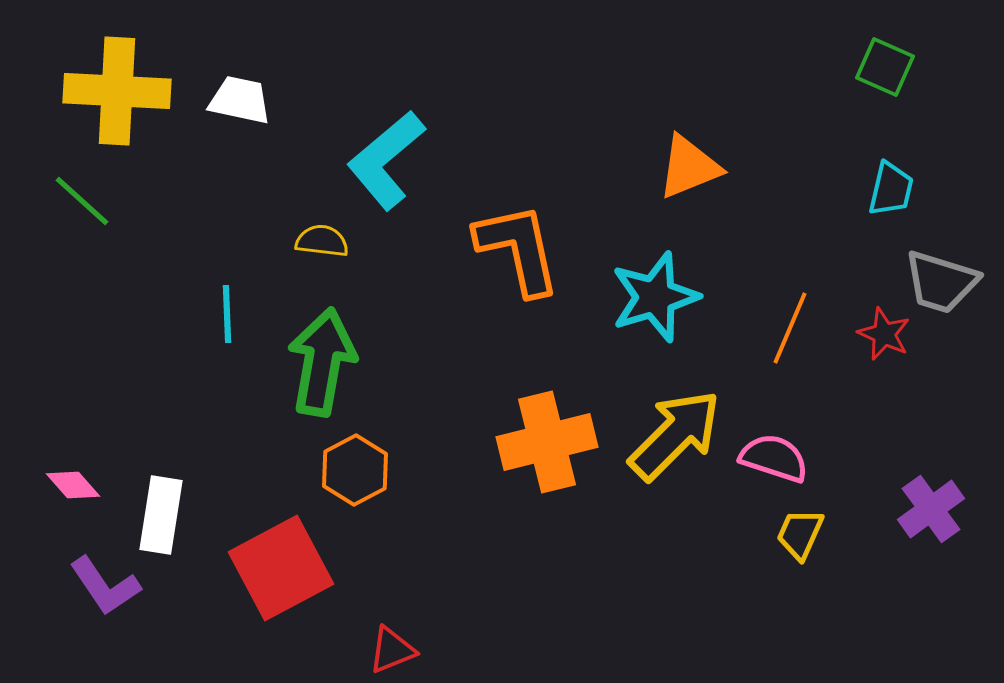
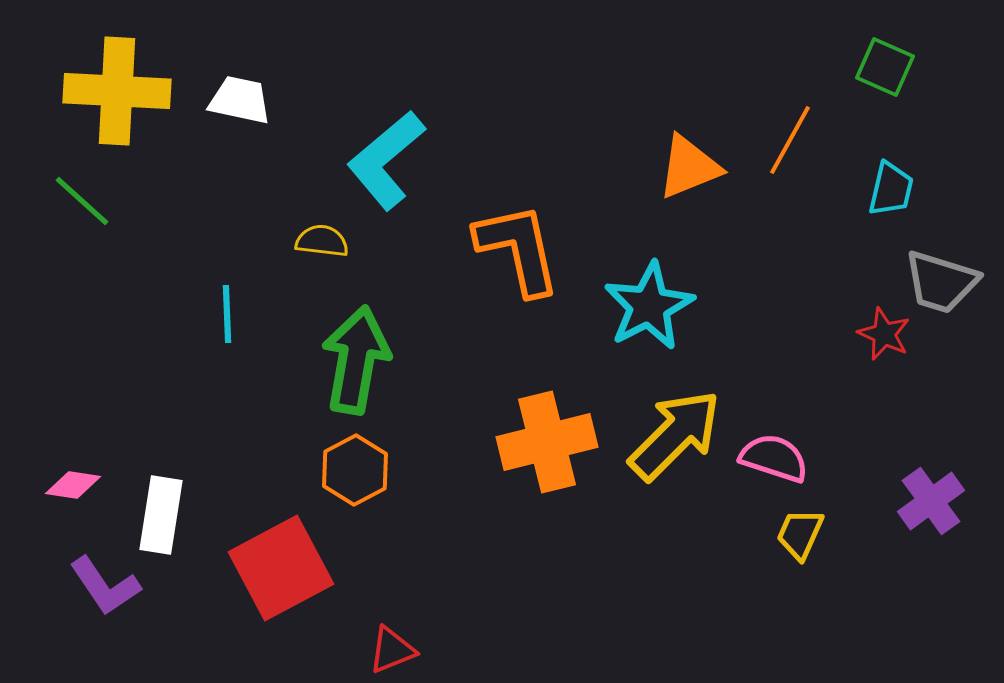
cyan star: moved 6 px left, 9 px down; rotated 10 degrees counterclockwise
orange line: moved 188 px up; rotated 6 degrees clockwise
green arrow: moved 34 px right, 2 px up
pink diamond: rotated 40 degrees counterclockwise
purple cross: moved 8 px up
